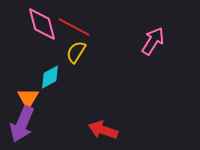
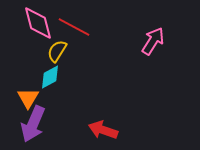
pink diamond: moved 4 px left, 1 px up
yellow semicircle: moved 19 px left, 1 px up
purple arrow: moved 11 px right
